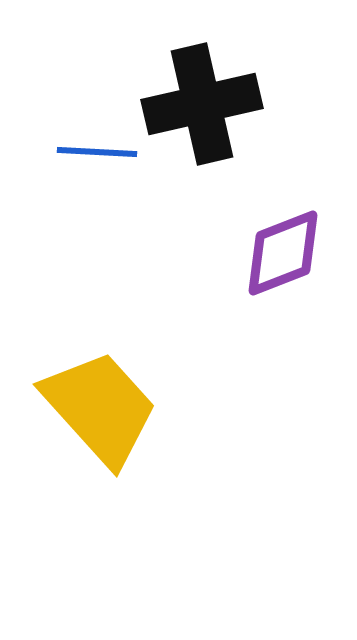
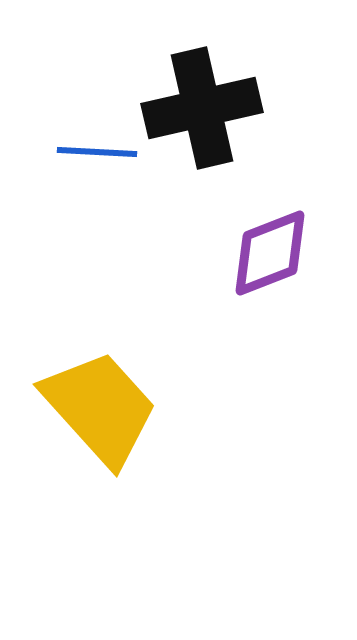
black cross: moved 4 px down
purple diamond: moved 13 px left
